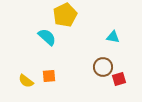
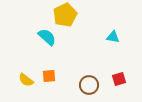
brown circle: moved 14 px left, 18 px down
yellow semicircle: moved 1 px up
